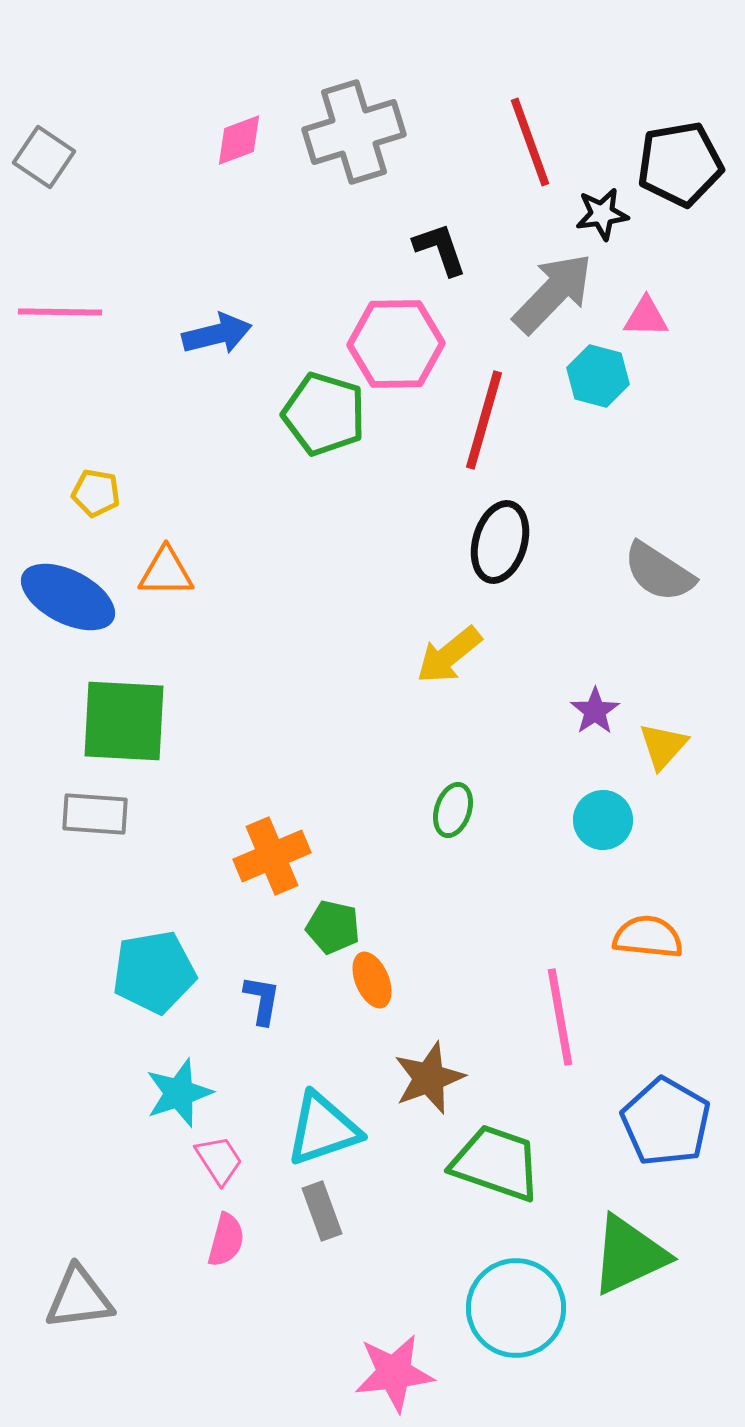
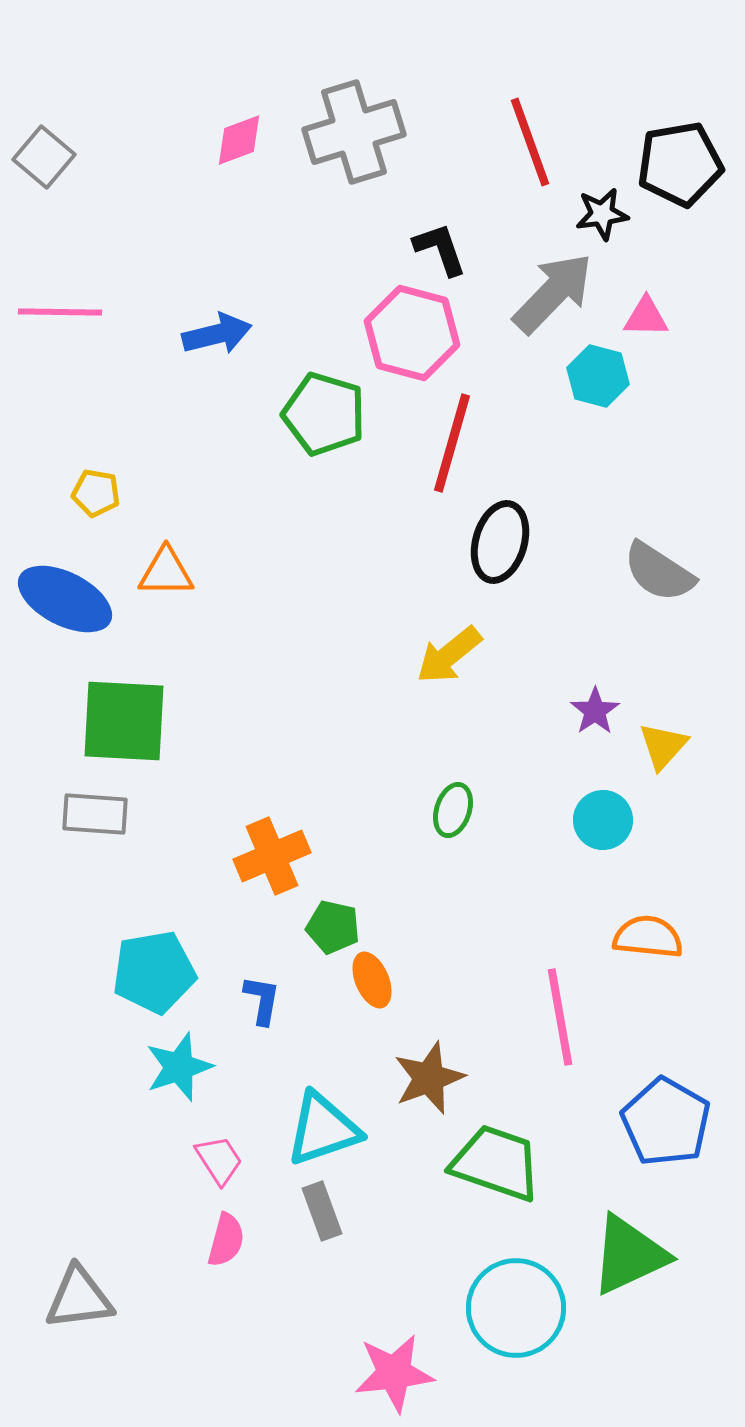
gray square at (44, 157): rotated 6 degrees clockwise
pink hexagon at (396, 344): moved 16 px right, 11 px up; rotated 16 degrees clockwise
red line at (484, 420): moved 32 px left, 23 px down
blue ellipse at (68, 597): moved 3 px left, 2 px down
cyan star at (179, 1093): moved 26 px up
